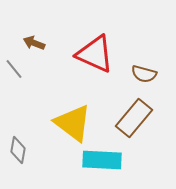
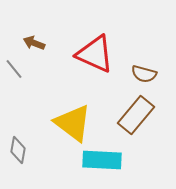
brown rectangle: moved 2 px right, 3 px up
